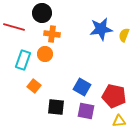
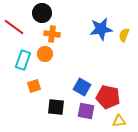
red line: rotated 20 degrees clockwise
orange square: rotated 32 degrees clockwise
red pentagon: moved 6 px left, 1 px down
